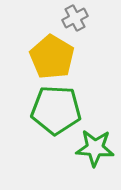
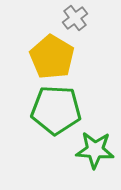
gray cross: rotated 10 degrees counterclockwise
green star: moved 2 px down
